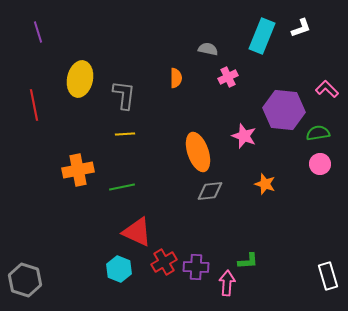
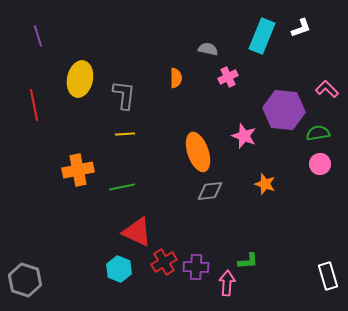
purple line: moved 4 px down
